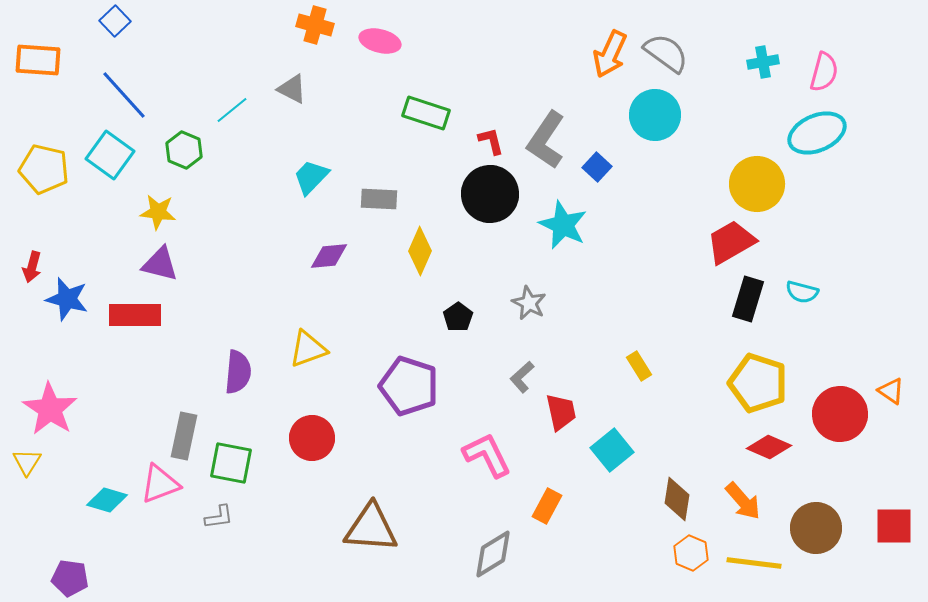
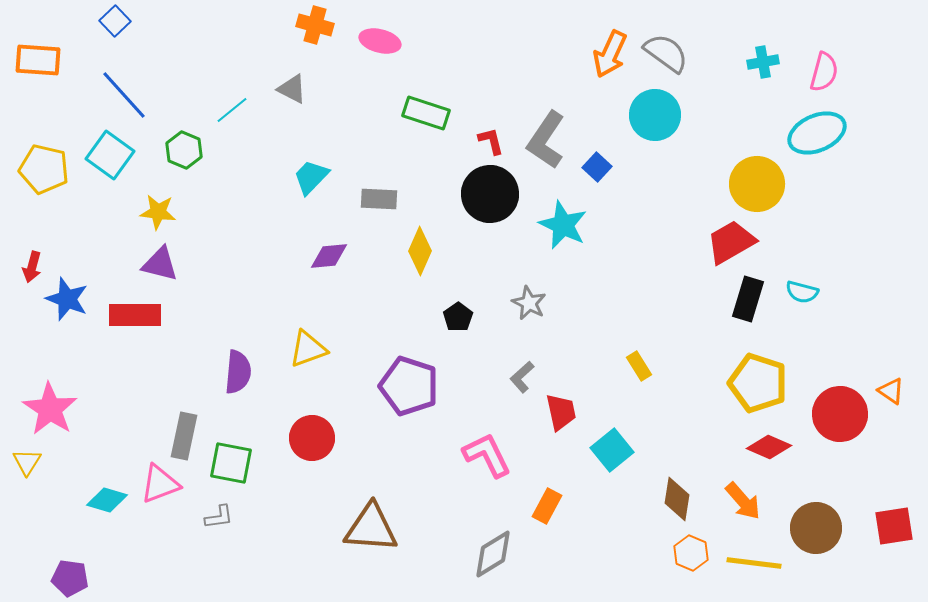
blue star at (67, 299): rotated 6 degrees clockwise
red square at (894, 526): rotated 9 degrees counterclockwise
